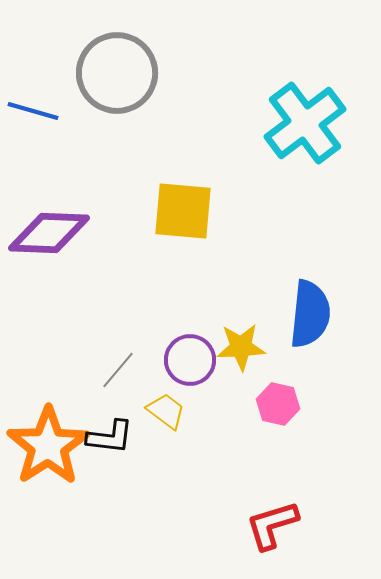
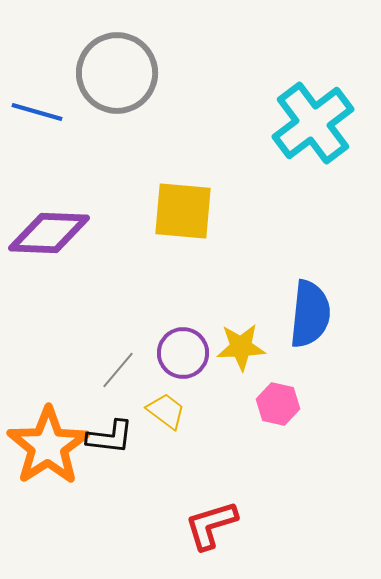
blue line: moved 4 px right, 1 px down
cyan cross: moved 8 px right
purple circle: moved 7 px left, 7 px up
red L-shape: moved 61 px left
